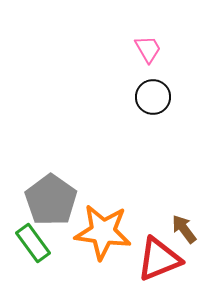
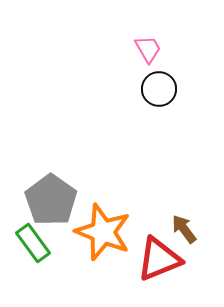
black circle: moved 6 px right, 8 px up
orange star: rotated 14 degrees clockwise
